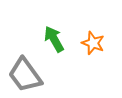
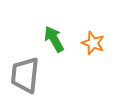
gray trapezoid: rotated 42 degrees clockwise
